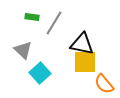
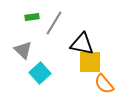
green rectangle: rotated 16 degrees counterclockwise
yellow square: moved 5 px right
